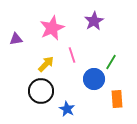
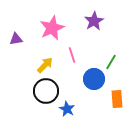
yellow arrow: moved 1 px left, 1 px down
black circle: moved 5 px right
